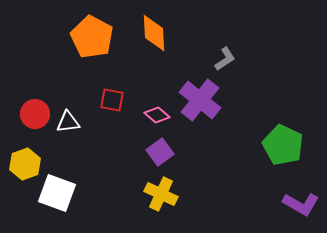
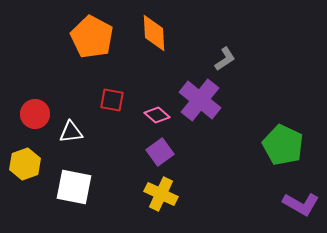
white triangle: moved 3 px right, 10 px down
white square: moved 17 px right, 6 px up; rotated 9 degrees counterclockwise
